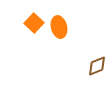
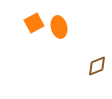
orange square: rotated 18 degrees clockwise
